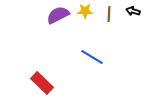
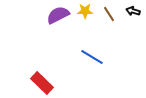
brown line: rotated 35 degrees counterclockwise
